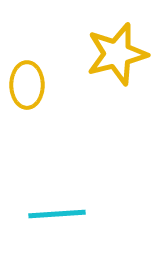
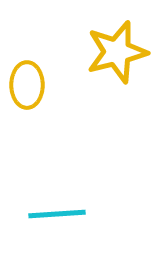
yellow star: moved 2 px up
